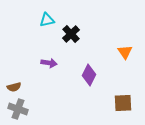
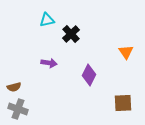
orange triangle: moved 1 px right
